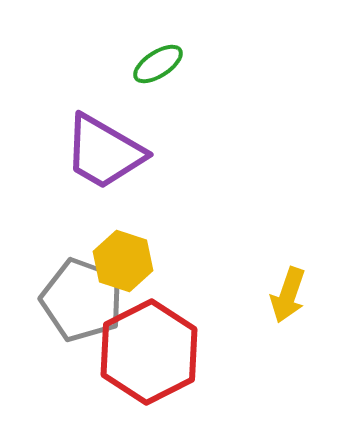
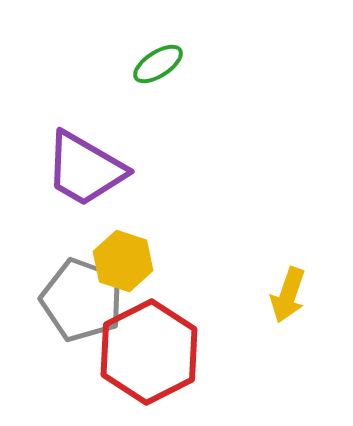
purple trapezoid: moved 19 px left, 17 px down
